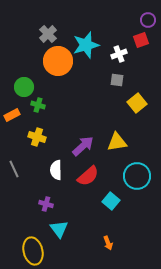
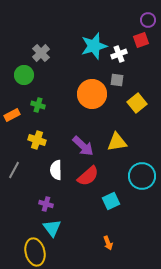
gray cross: moved 7 px left, 19 px down
cyan star: moved 8 px right, 1 px down
orange circle: moved 34 px right, 33 px down
green circle: moved 12 px up
yellow cross: moved 3 px down
purple arrow: rotated 85 degrees clockwise
gray line: moved 1 px down; rotated 54 degrees clockwise
cyan circle: moved 5 px right
cyan square: rotated 24 degrees clockwise
cyan triangle: moved 7 px left, 1 px up
yellow ellipse: moved 2 px right, 1 px down
